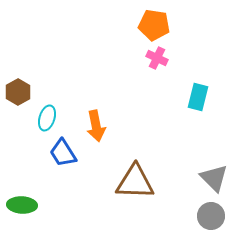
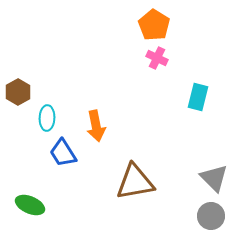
orange pentagon: rotated 24 degrees clockwise
cyan ellipse: rotated 15 degrees counterclockwise
brown triangle: rotated 12 degrees counterclockwise
green ellipse: moved 8 px right; rotated 20 degrees clockwise
